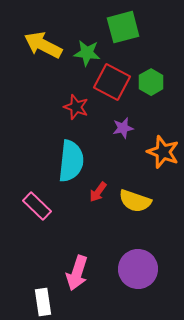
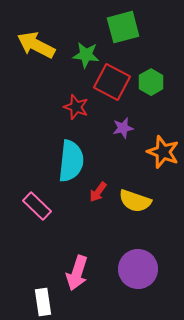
yellow arrow: moved 7 px left
green star: moved 1 px left, 2 px down
